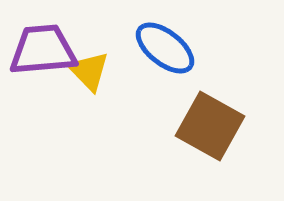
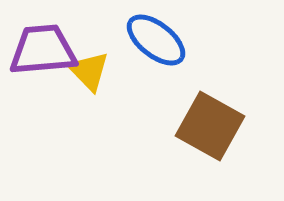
blue ellipse: moved 9 px left, 8 px up
